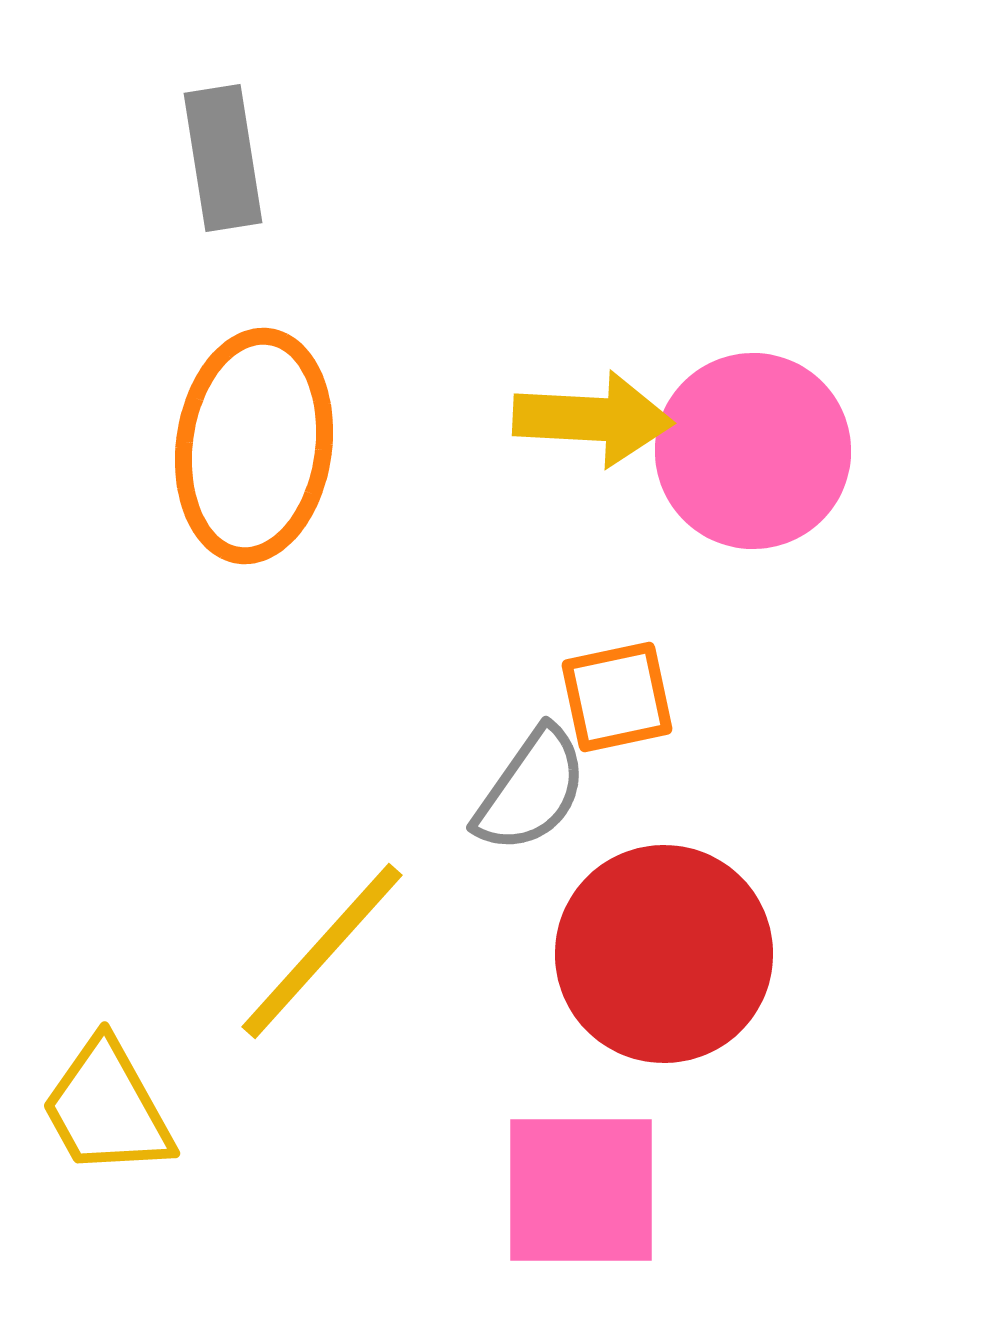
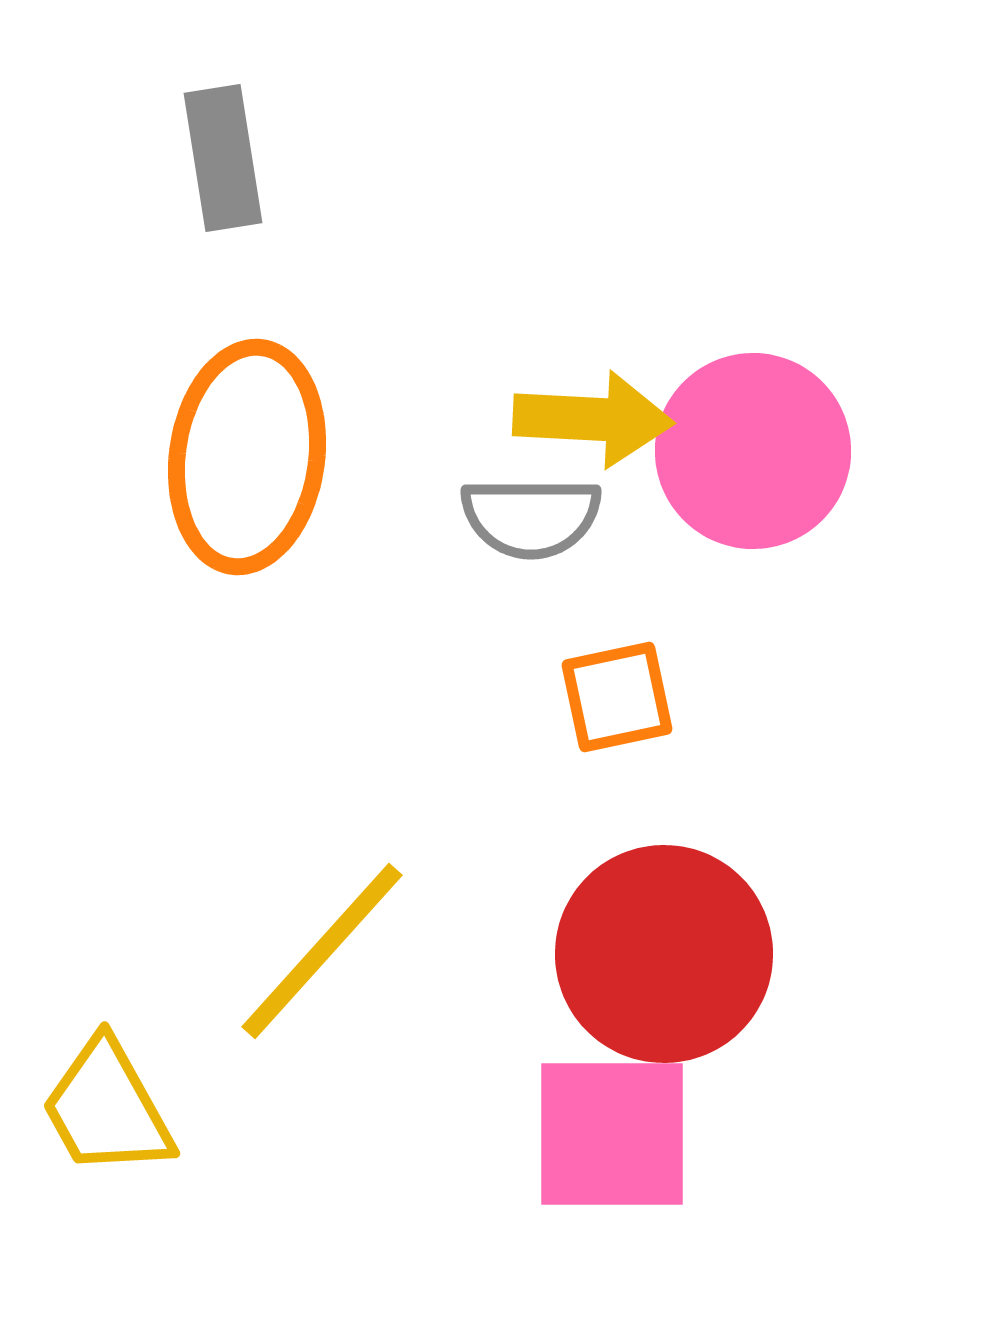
orange ellipse: moved 7 px left, 11 px down
gray semicircle: moved 273 px up; rotated 55 degrees clockwise
pink square: moved 31 px right, 56 px up
